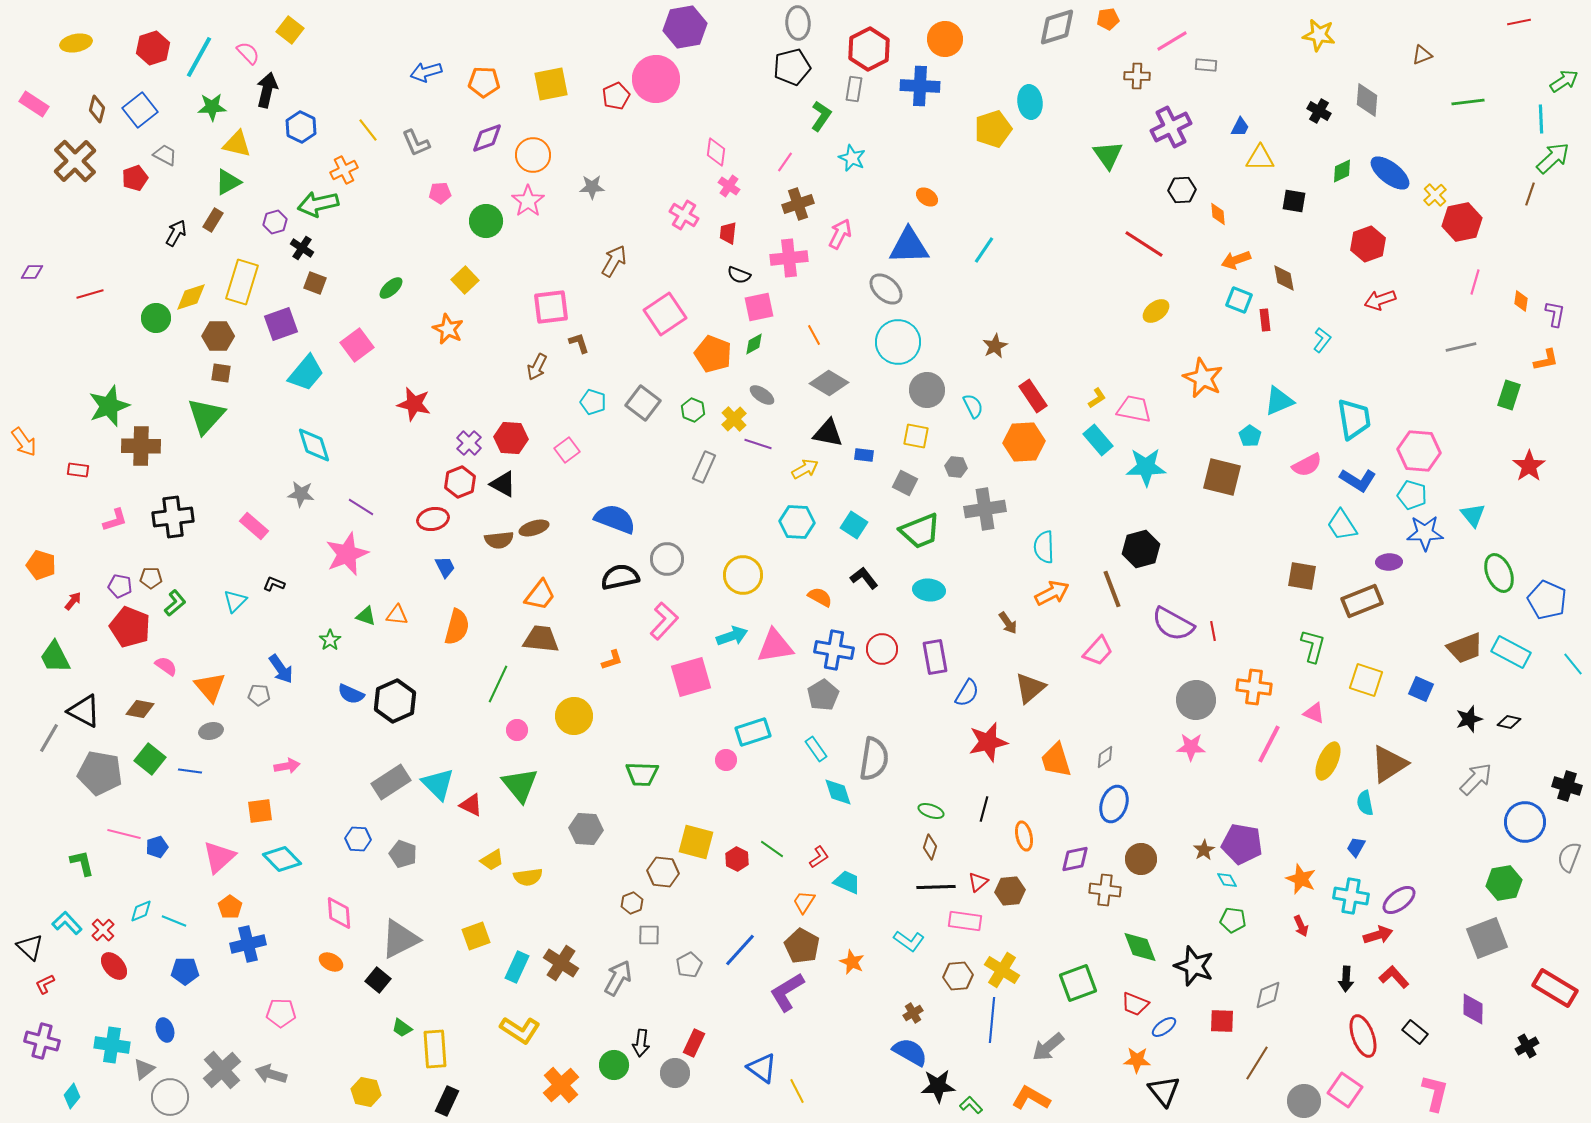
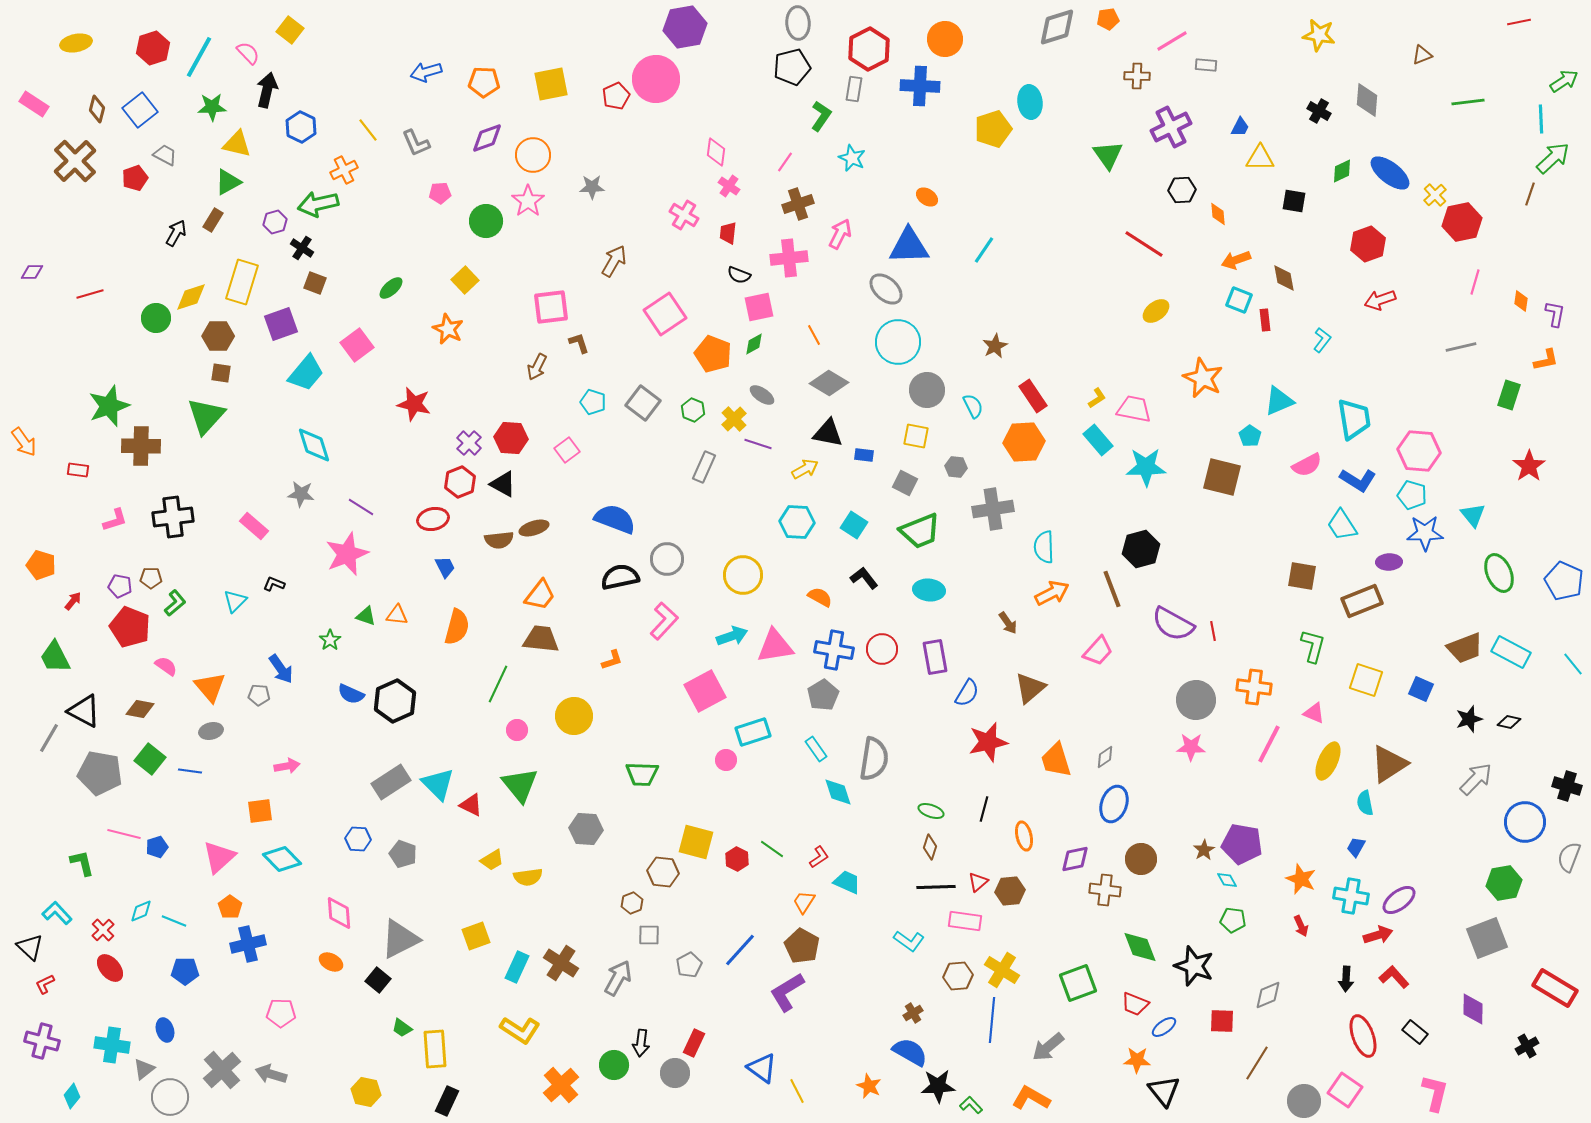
gray cross at (985, 509): moved 8 px right
blue pentagon at (1547, 600): moved 17 px right, 19 px up
pink square at (691, 677): moved 14 px right, 14 px down; rotated 12 degrees counterclockwise
cyan L-shape at (67, 923): moved 10 px left, 10 px up
orange star at (852, 962): moved 17 px right, 124 px down
red ellipse at (114, 966): moved 4 px left, 2 px down
